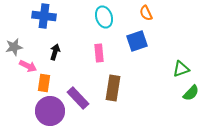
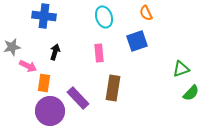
gray star: moved 2 px left
